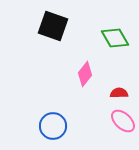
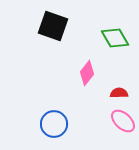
pink diamond: moved 2 px right, 1 px up
blue circle: moved 1 px right, 2 px up
